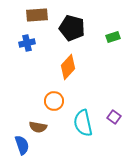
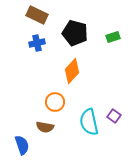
brown rectangle: rotated 30 degrees clockwise
black pentagon: moved 3 px right, 5 px down
blue cross: moved 10 px right
orange diamond: moved 4 px right, 4 px down
orange circle: moved 1 px right, 1 px down
purple square: moved 1 px up
cyan semicircle: moved 6 px right, 1 px up
brown semicircle: moved 7 px right
